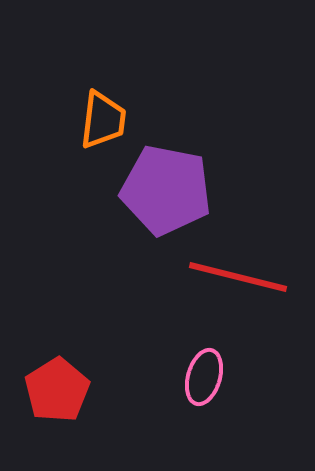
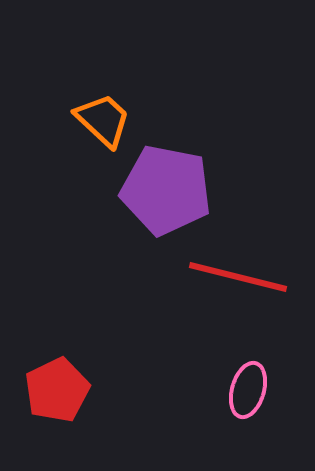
orange trapezoid: rotated 54 degrees counterclockwise
pink ellipse: moved 44 px right, 13 px down
red pentagon: rotated 6 degrees clockwise
